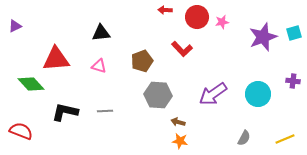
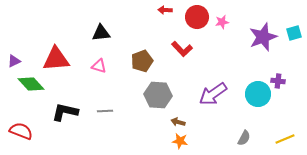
purple triangle: moved 1 px left, 35 px down
purple cross: moved 15 px left
